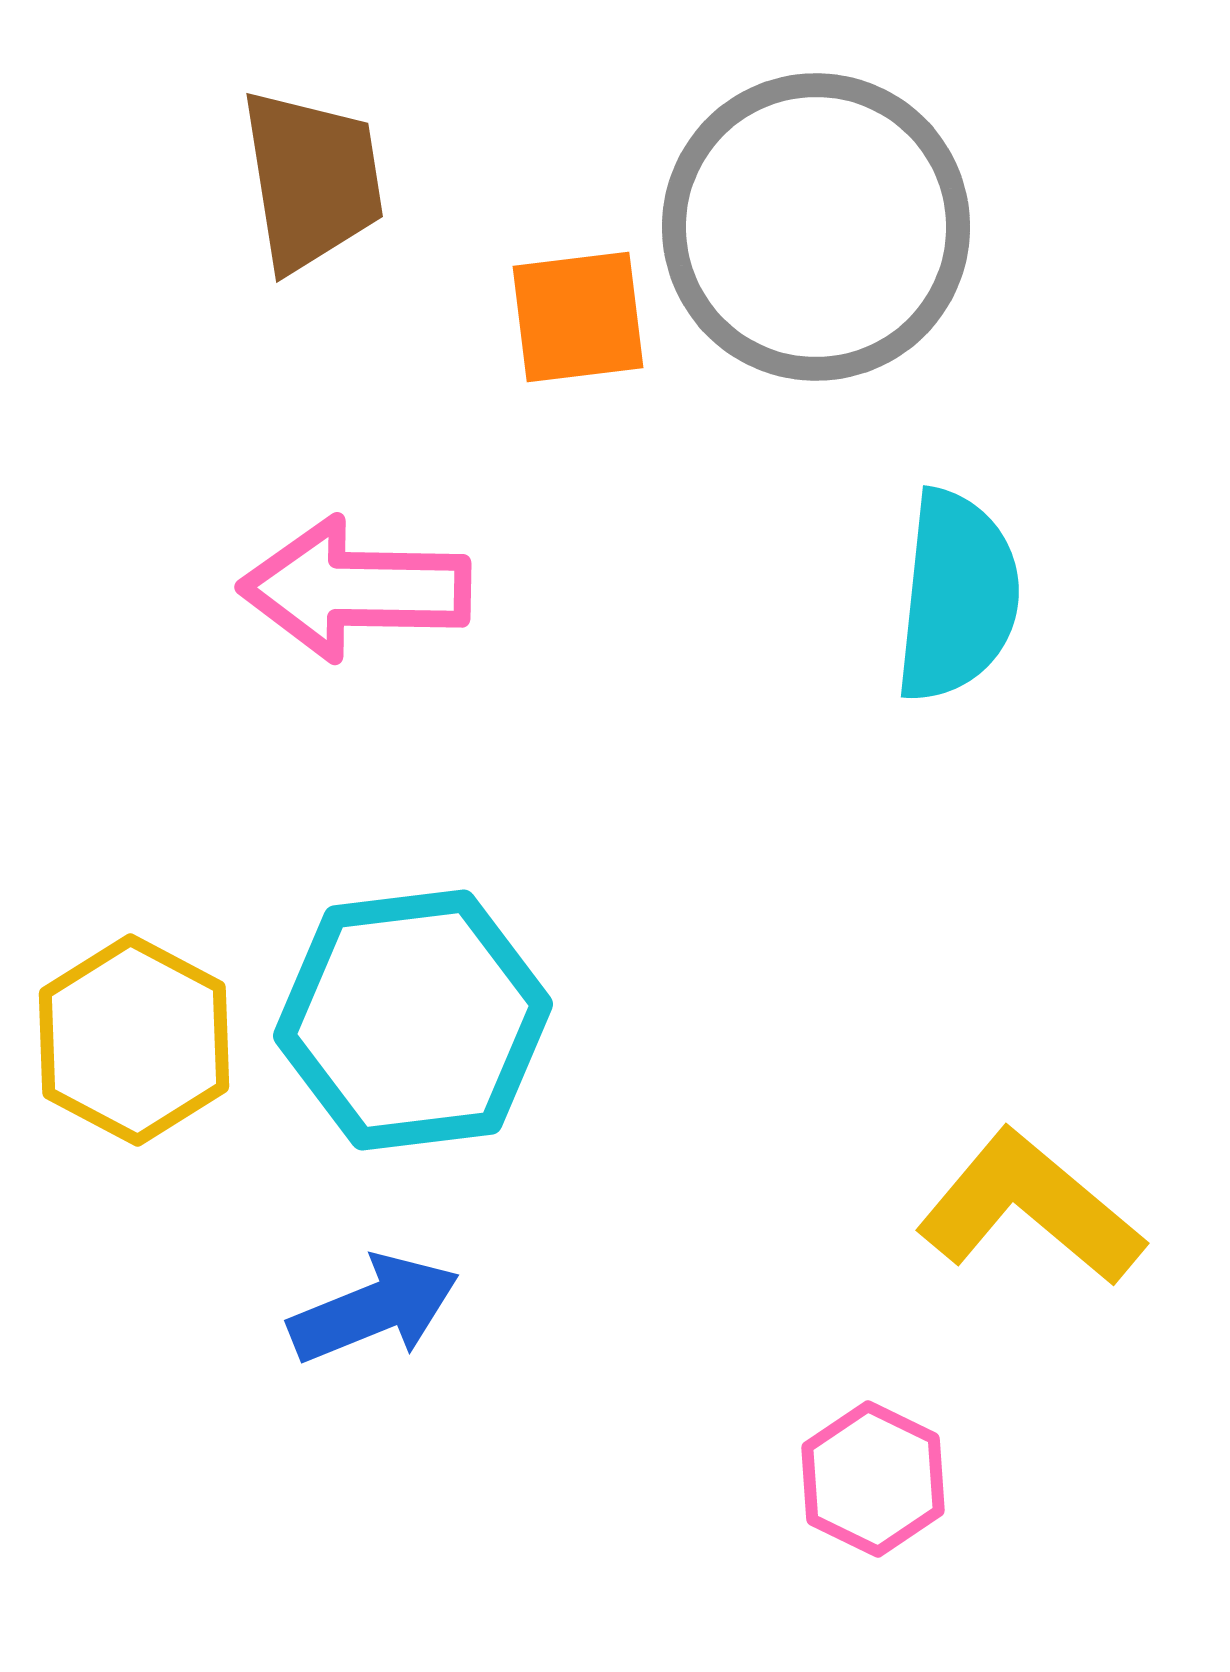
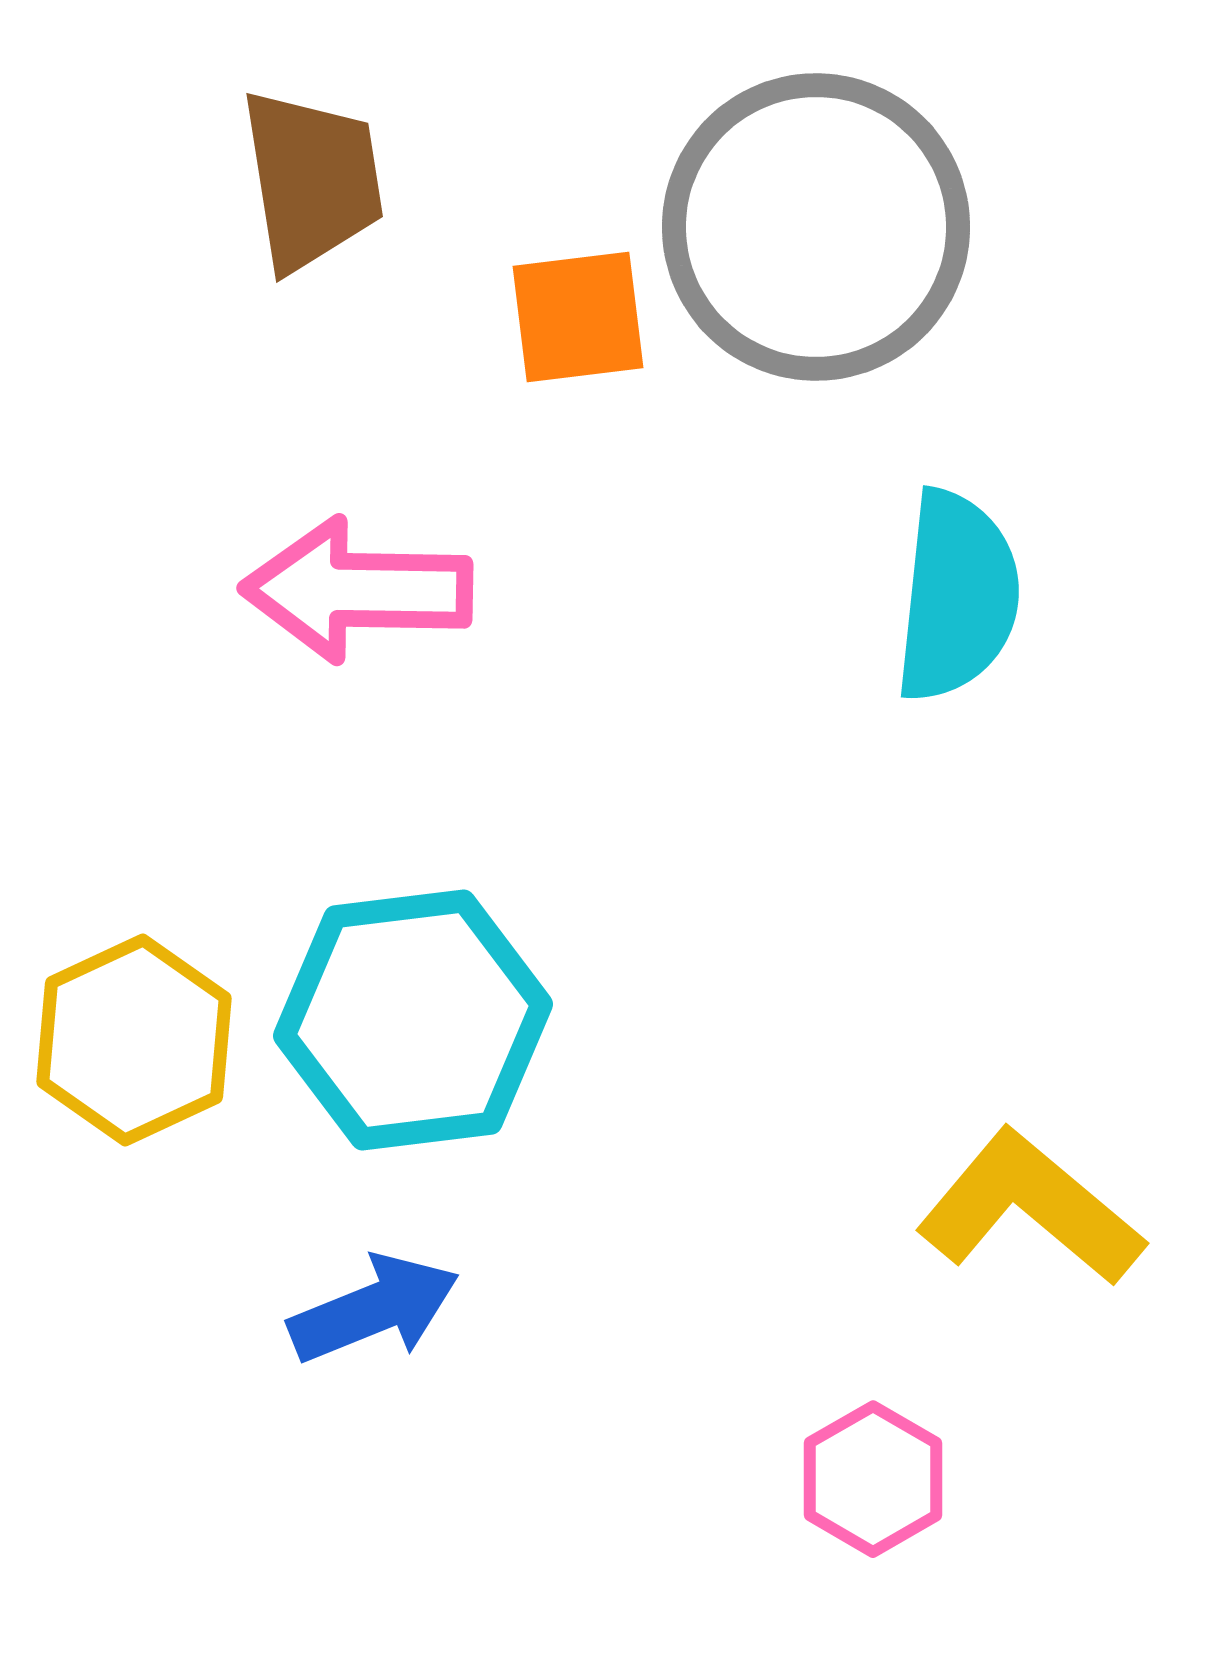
pink arrow: moved 2 px right, 1 px down
yellow hexagon: rotated 7 degrees clockwise
pink hexagon: rotated 4 degrees clockwise
